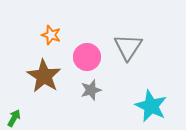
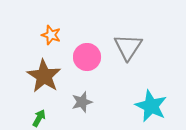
gray star: moved 9 px left, 12 px down
green arrow: moved 25 px right
